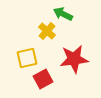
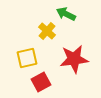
green arrow: moved 3 px right
red square: moved 2 px left, 3 px down
